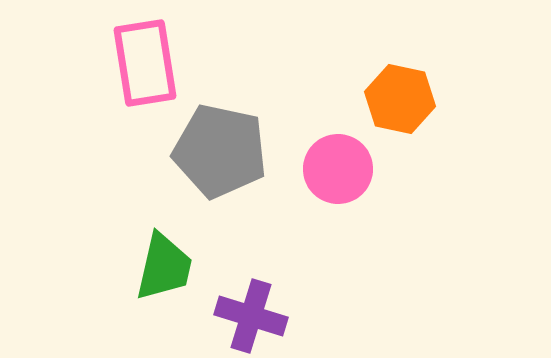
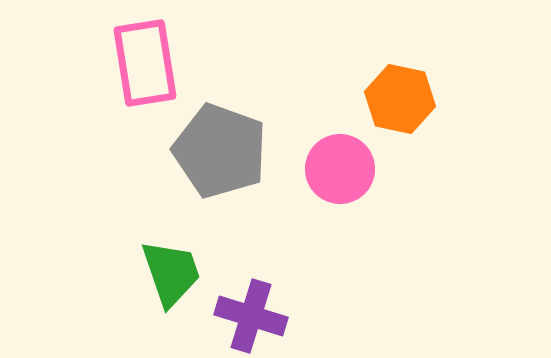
gray pentagon: rotated 8 degrees clockwise
pink circle: moved 2 px right
green trapezoid: moved 7 px right, 6 px down; rotated 32 degrees counterclockwise
